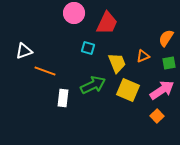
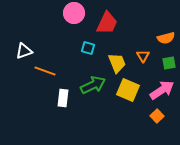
orange semicircle: rotated 138 degrees counterclockwise
orange triangle: rotated 40 degrees counterclockwise
